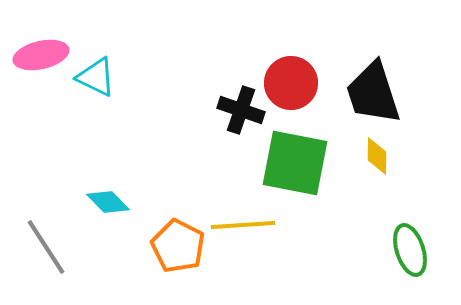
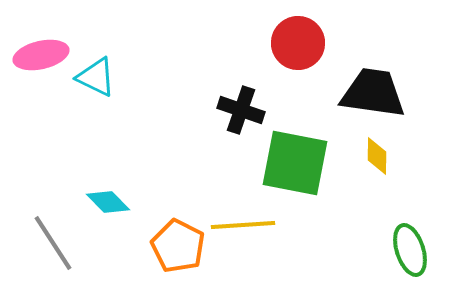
red circle: moved 7 px right, 40 px up
black trapezoid: rotated 116 degrees clockwise
gray line: moved 7 px right, 4 px up
